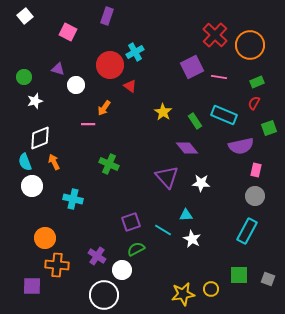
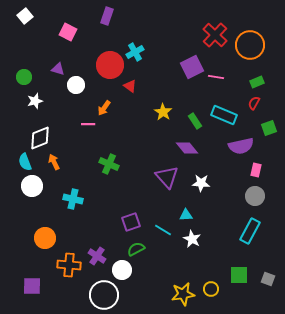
pink line at (219, 77): moved 3 px left
cyan rectangle at (247, 231): moved 3 px right
orange cross at (57, 265): moved 12 px right
